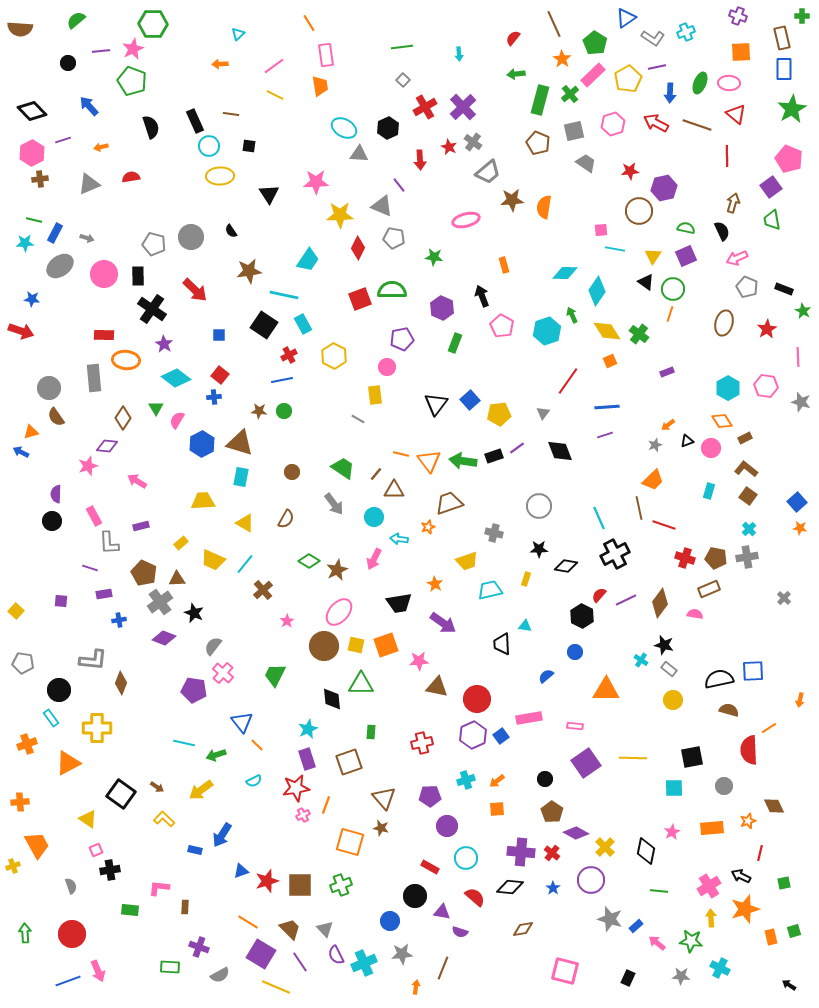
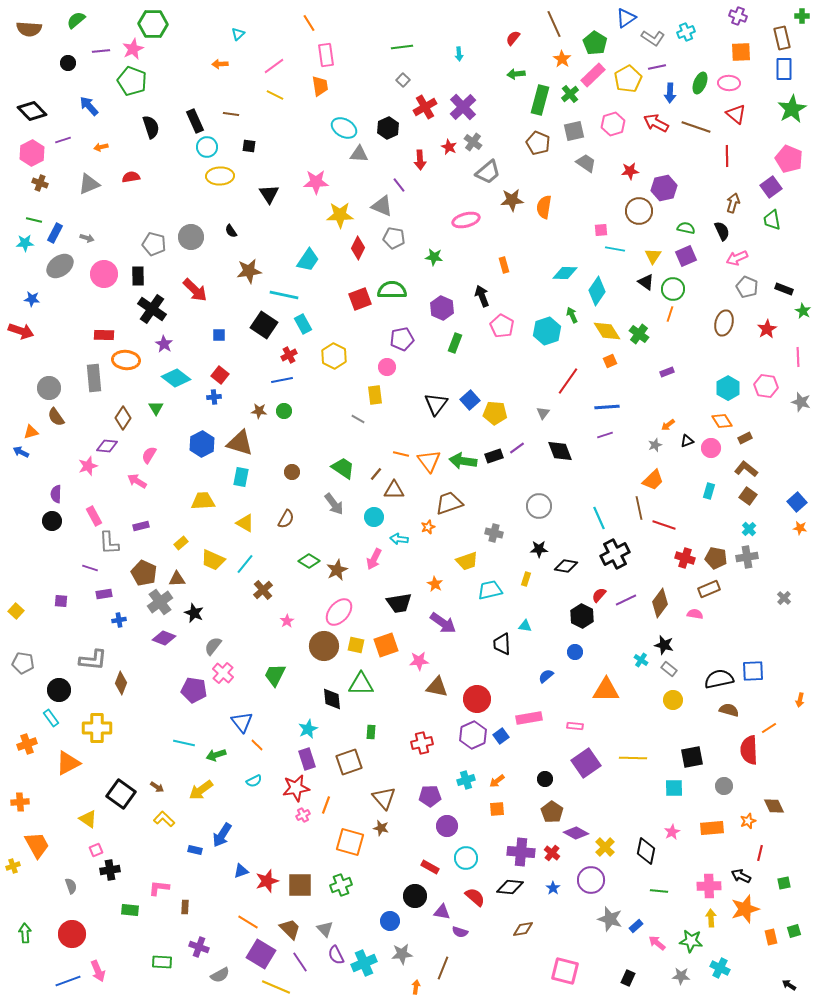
brown semicircle at (20, 29): moved 9 px right
brown line at (697, 125): moved 1 px left, 2 px down
cyan circle at (209, 146): moved 2 px left, 1 px down
brown cross at (40, 179): moved 4 px down; rotated 28 degrees clockwise
yellow pentagon at (499, 414): moved 4 px left, 1 px up; rotated 10 degrees clockwise
pink semicircle at (177, 420): moved 28 px left, 35 px down
pink cross at (709, 886): rotated 30 degrees clockwise
green rectangle at (170, 967): moved 8 px left, 5 px up
